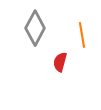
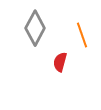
orange line: rotated 10 degrees counterclockwise
